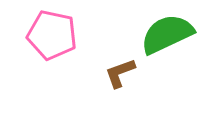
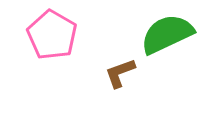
pink pentagon: rotated 18 degrees clockwise
